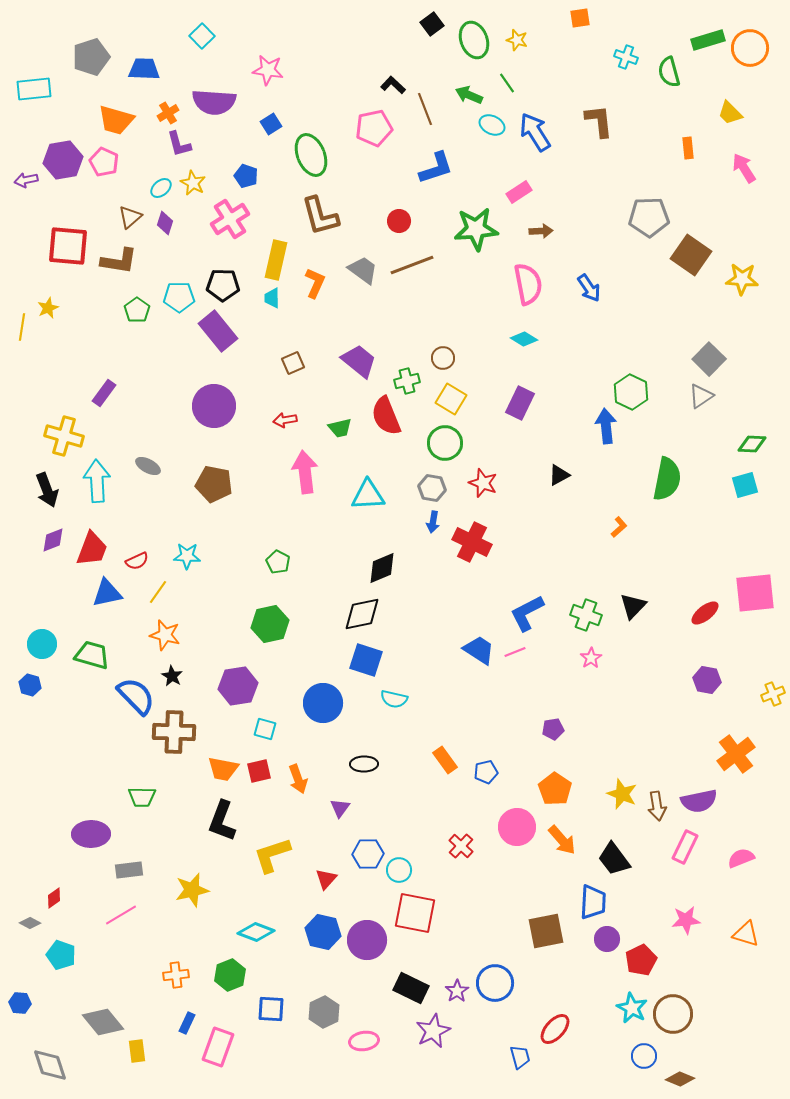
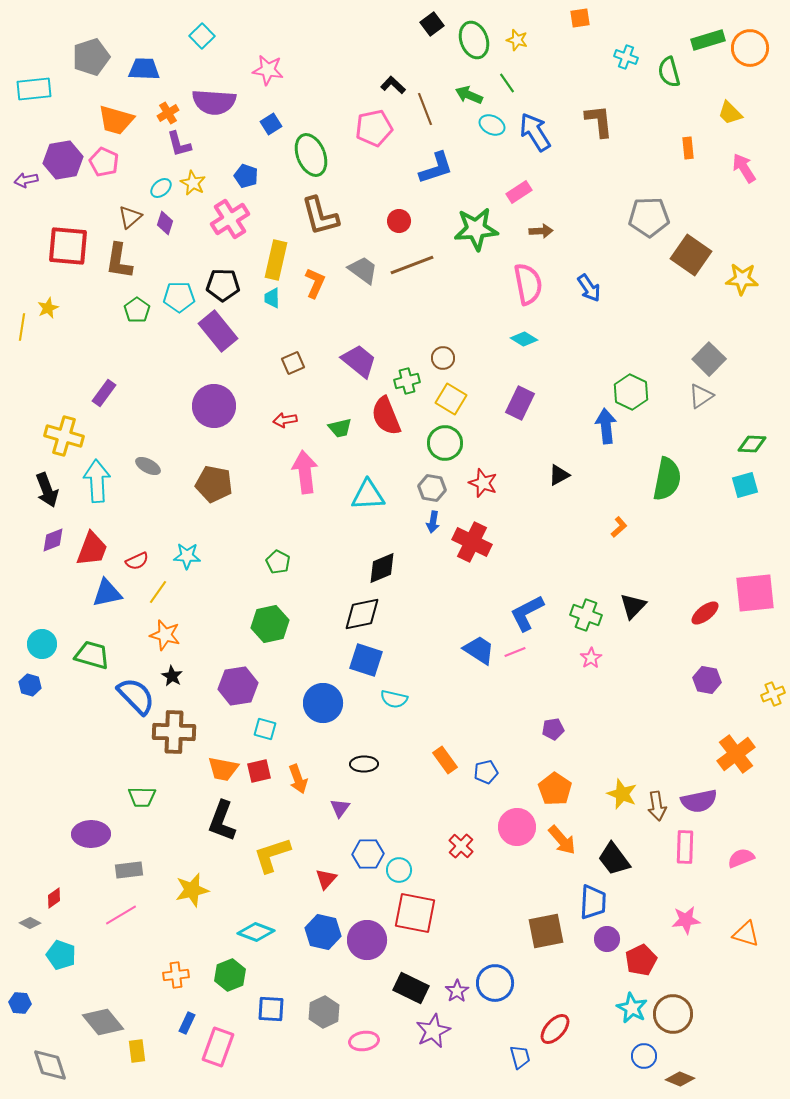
brown L-shape at (119, 261): rotated 90 degrees clockwise
pink rectangle at (685, 847): rotated 24 degrees counterclockwise
